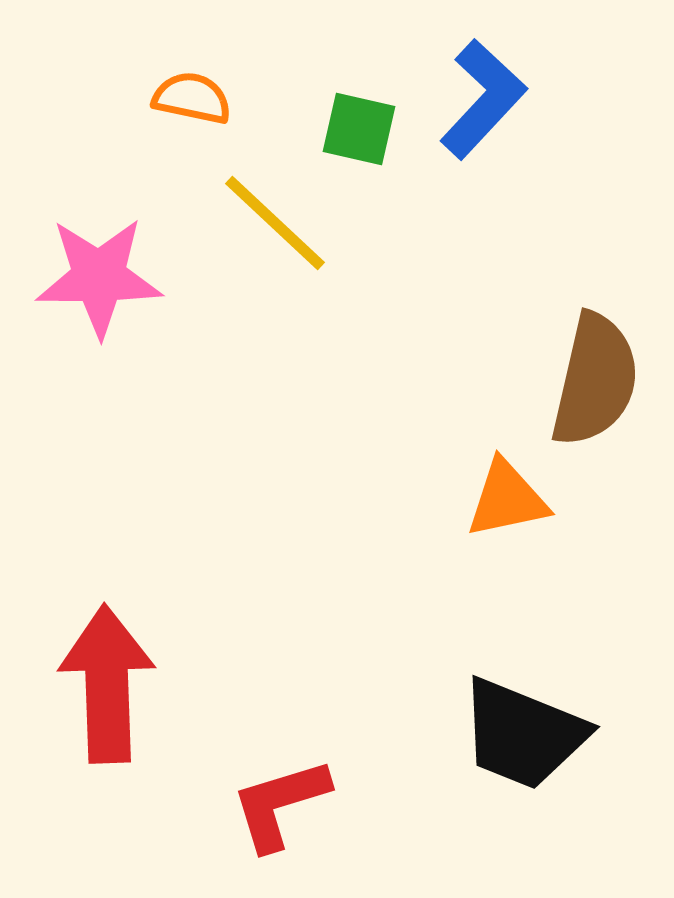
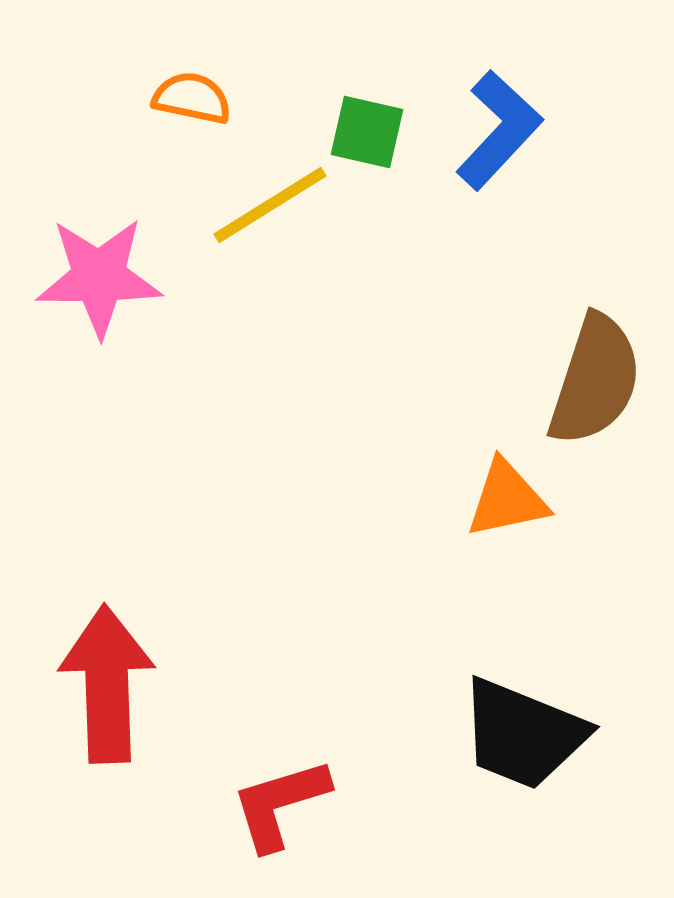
blue L-shape: moved 16 px right, 31 px down
green square: moved 8 px right, 3 px down
yellow line: moved 5 px left, 18 px up; rotated 75 degrees counterclockwise
brown semicircle: rotated 5 degrees clockwise
